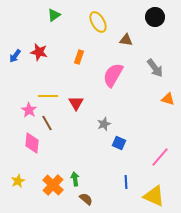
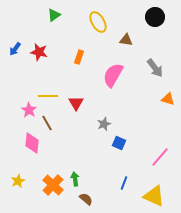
blue arrow: moved 7 px up
blue line: moved 2 px left, 1 px down; rotated 24 degrees clockwise
